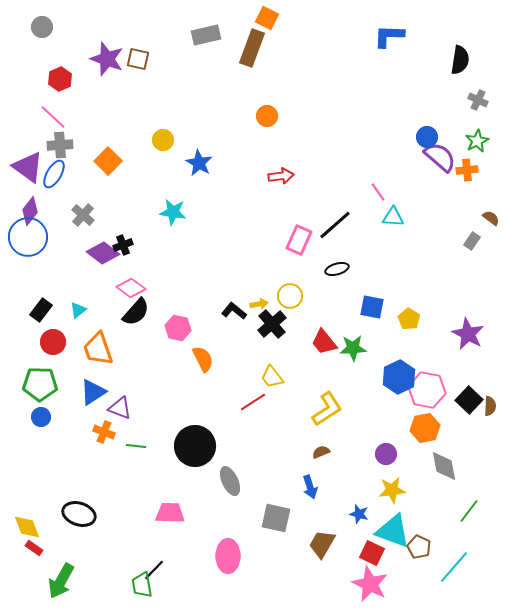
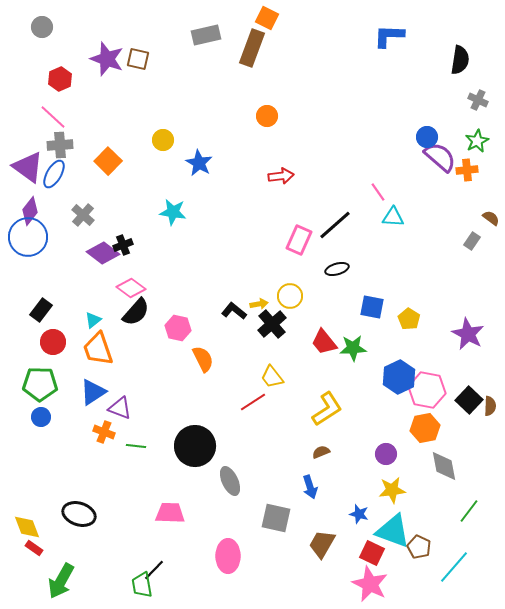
cyan triangle at (78, 310): moved 15 px right, 10 px down
